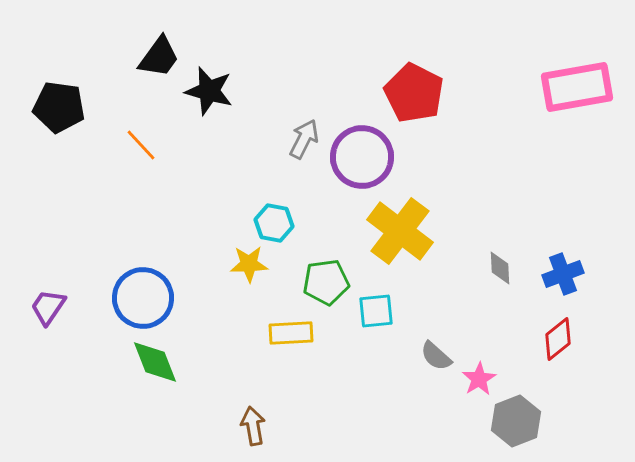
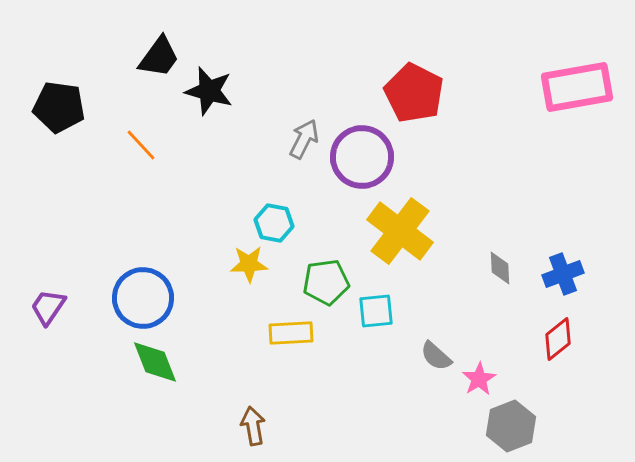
gray hexagon: moved 5 px left, 5 px down
